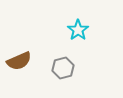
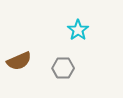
gray hexagon: rotated 15 degrees clockwise
